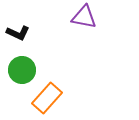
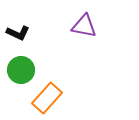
purple triangle: moved 9 px down
green circle: moved 1 px left
